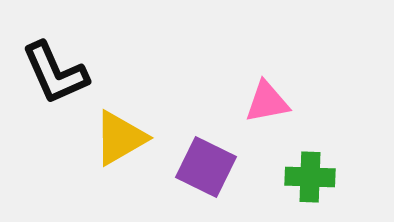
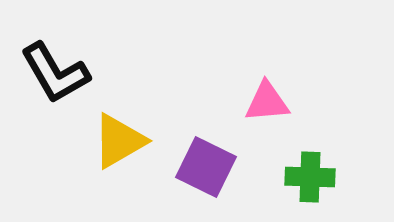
black L-shape: rotated 6 degrees counterclockwise
pink triangle: rotated 6 degrees clockwise
yellow triangle: moved 1 px left, 3 px down
